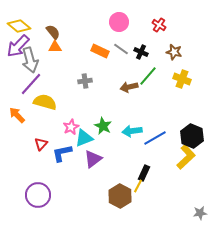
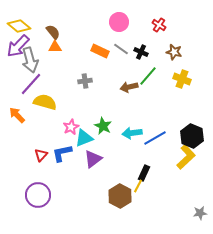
cyan arrow: moved 2 px down
red triangle: moved 11 px down
